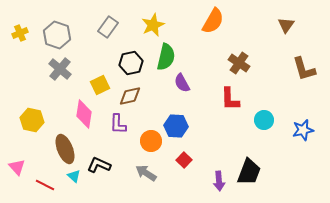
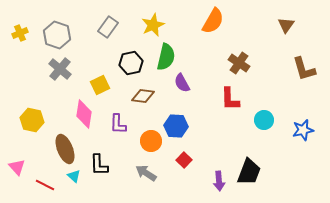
brown diamond: moved 13 px right; rotated 20 degrees clockwise
black L-shape: rotated 115 degrees counterclockwise
